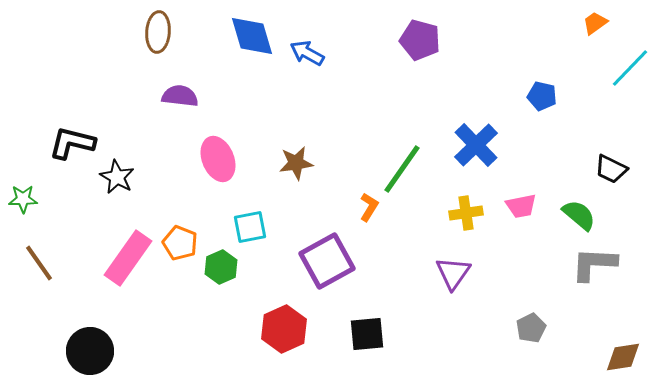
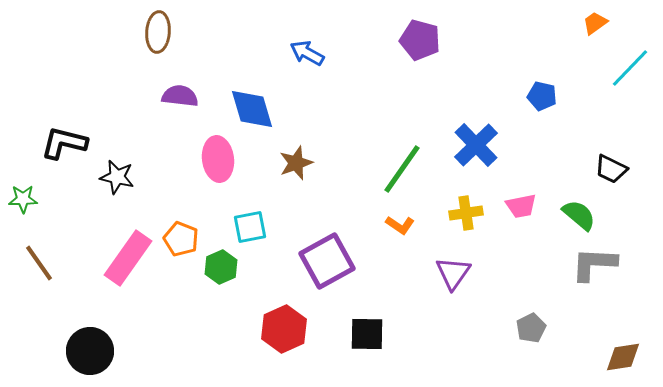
blue diamond: moved 73 px down
black L-shape: moved 8 px left
pink ellipse: rotated 15 degrees clockwise
brown star: rotated 12 degrees counterclockwise
black star: rotated 16 degrees counterclockwise
orange L-shape: moved 31 px right, 18 px down; rotated 92 degrees clockwise
orange pentagon: moved 1 px right, 4 px up
black square: rotated 6 degrees clockwise
